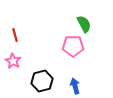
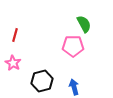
red line: rotated 32 degrees clockwise
pink star: moved 2 px down
blue arrow: moved 1 px left, 1 px down
